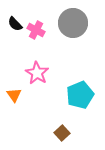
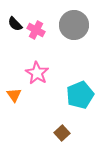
gray circle: moved 1 px right, 2 px down
